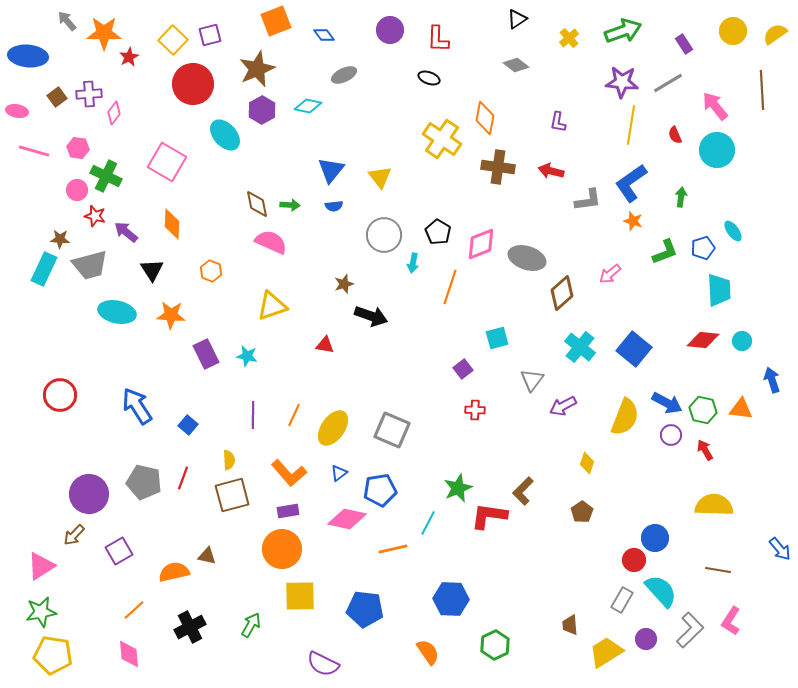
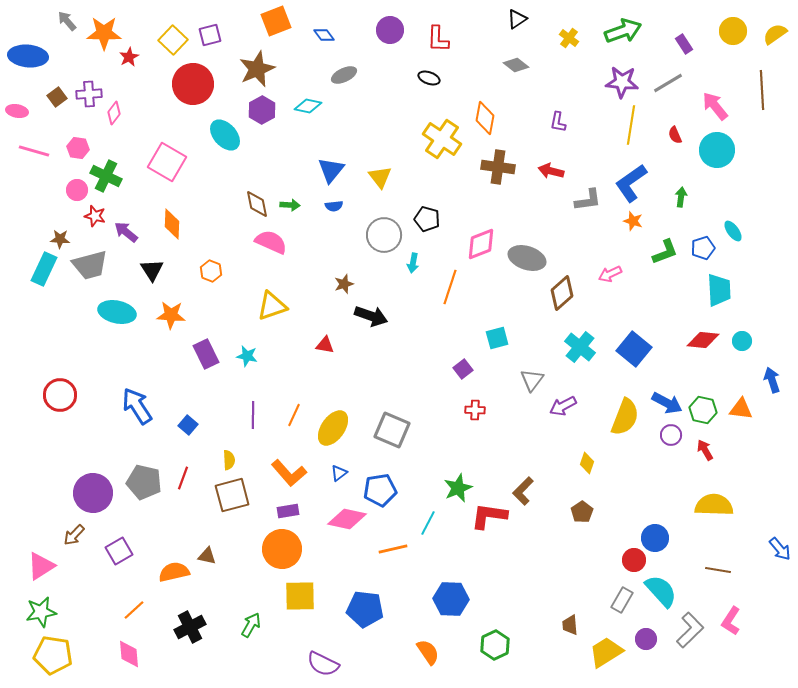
yellow cross at (569, 38): rotated 12 degrees counterclockwise
black pentagon at (438, 232): moved 11 px left, 13 px up; rotated 15 degrees counterclockwise
pink arrow at (610, 274): rotated 15 degrees clockwise
purple circle at (89, 494): moved 4 px right, 1 px up
